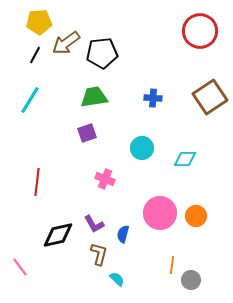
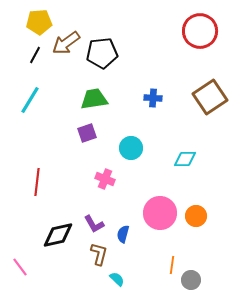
green trapezoid: moved 2 px down
cyan circle: moved 11 px left
